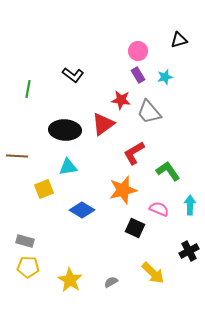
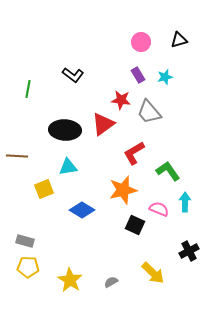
pink circle: moved 3 px right, 9 px up
cyan arrow: moved 5 px left, 3 px up
black square: moved 3 px up
